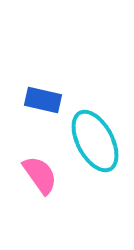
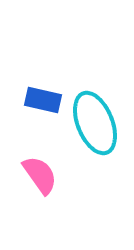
cyan ellipse: moved 18 px up; rotated 6 degrees clockwise
